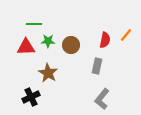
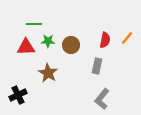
orange line: moved 1 px right, 3 px down
black cross: moved 13 px left, 2 px up
